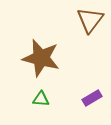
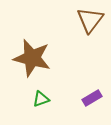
brown star: moved 9 px left
green triangle: rotated 24 degrees counterclockwise
